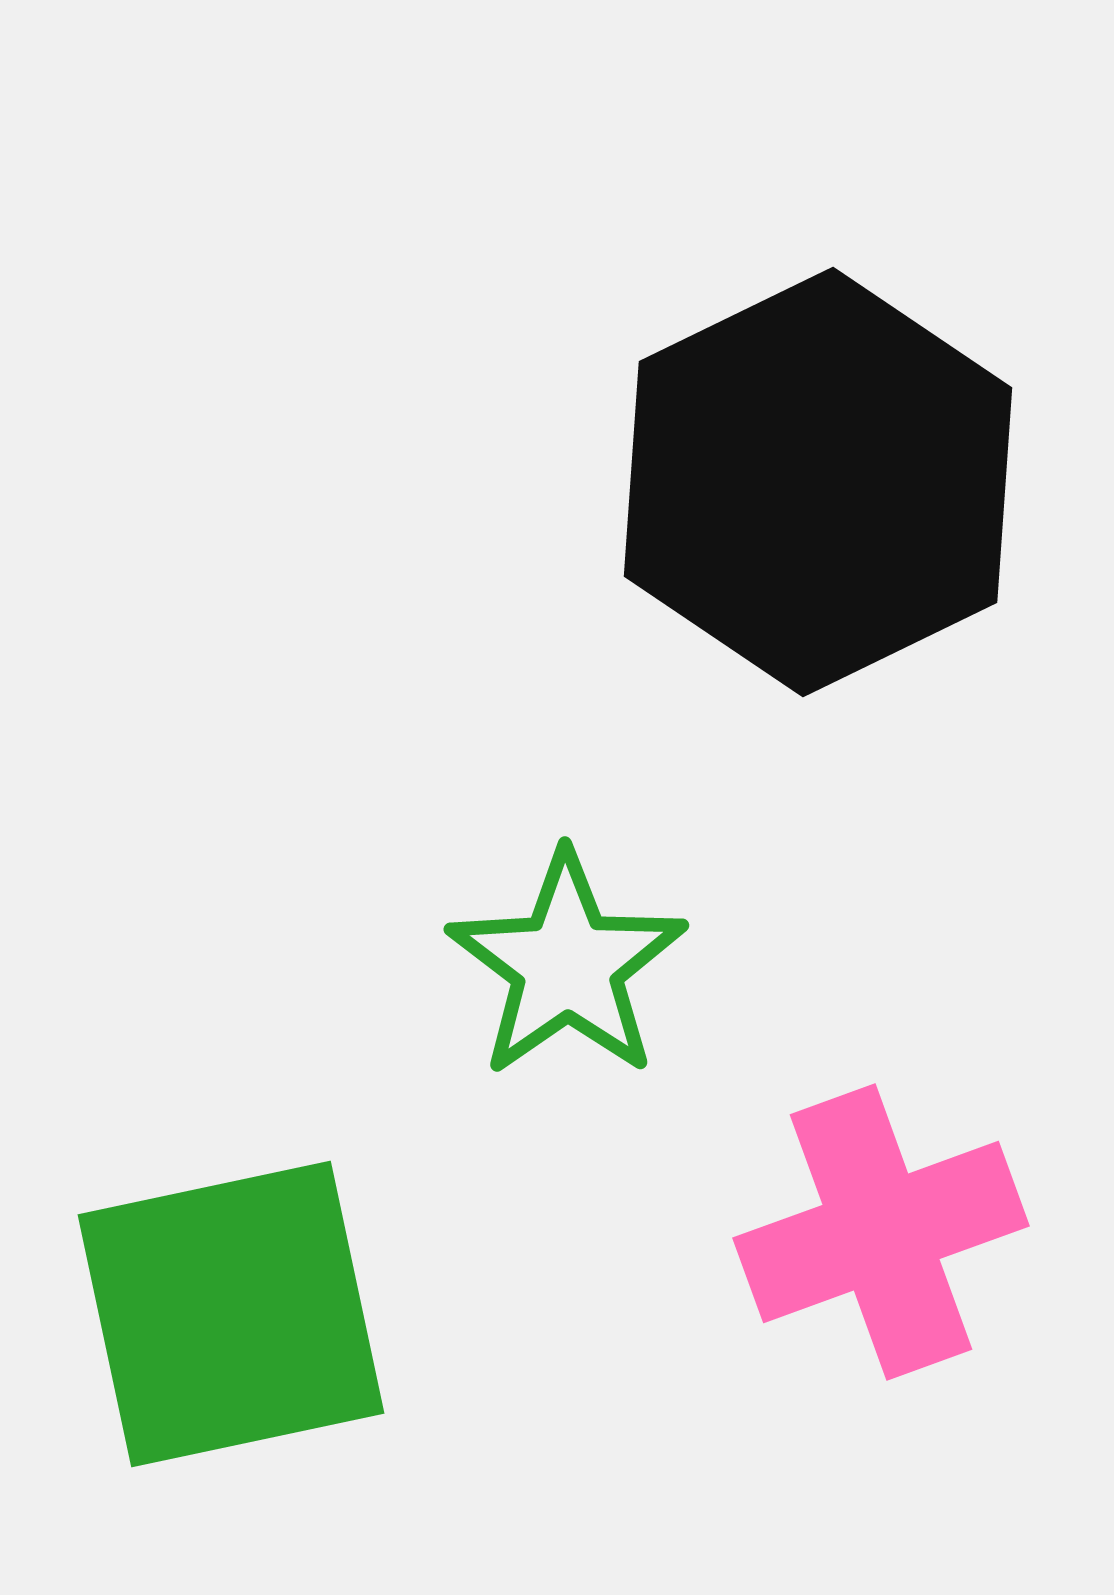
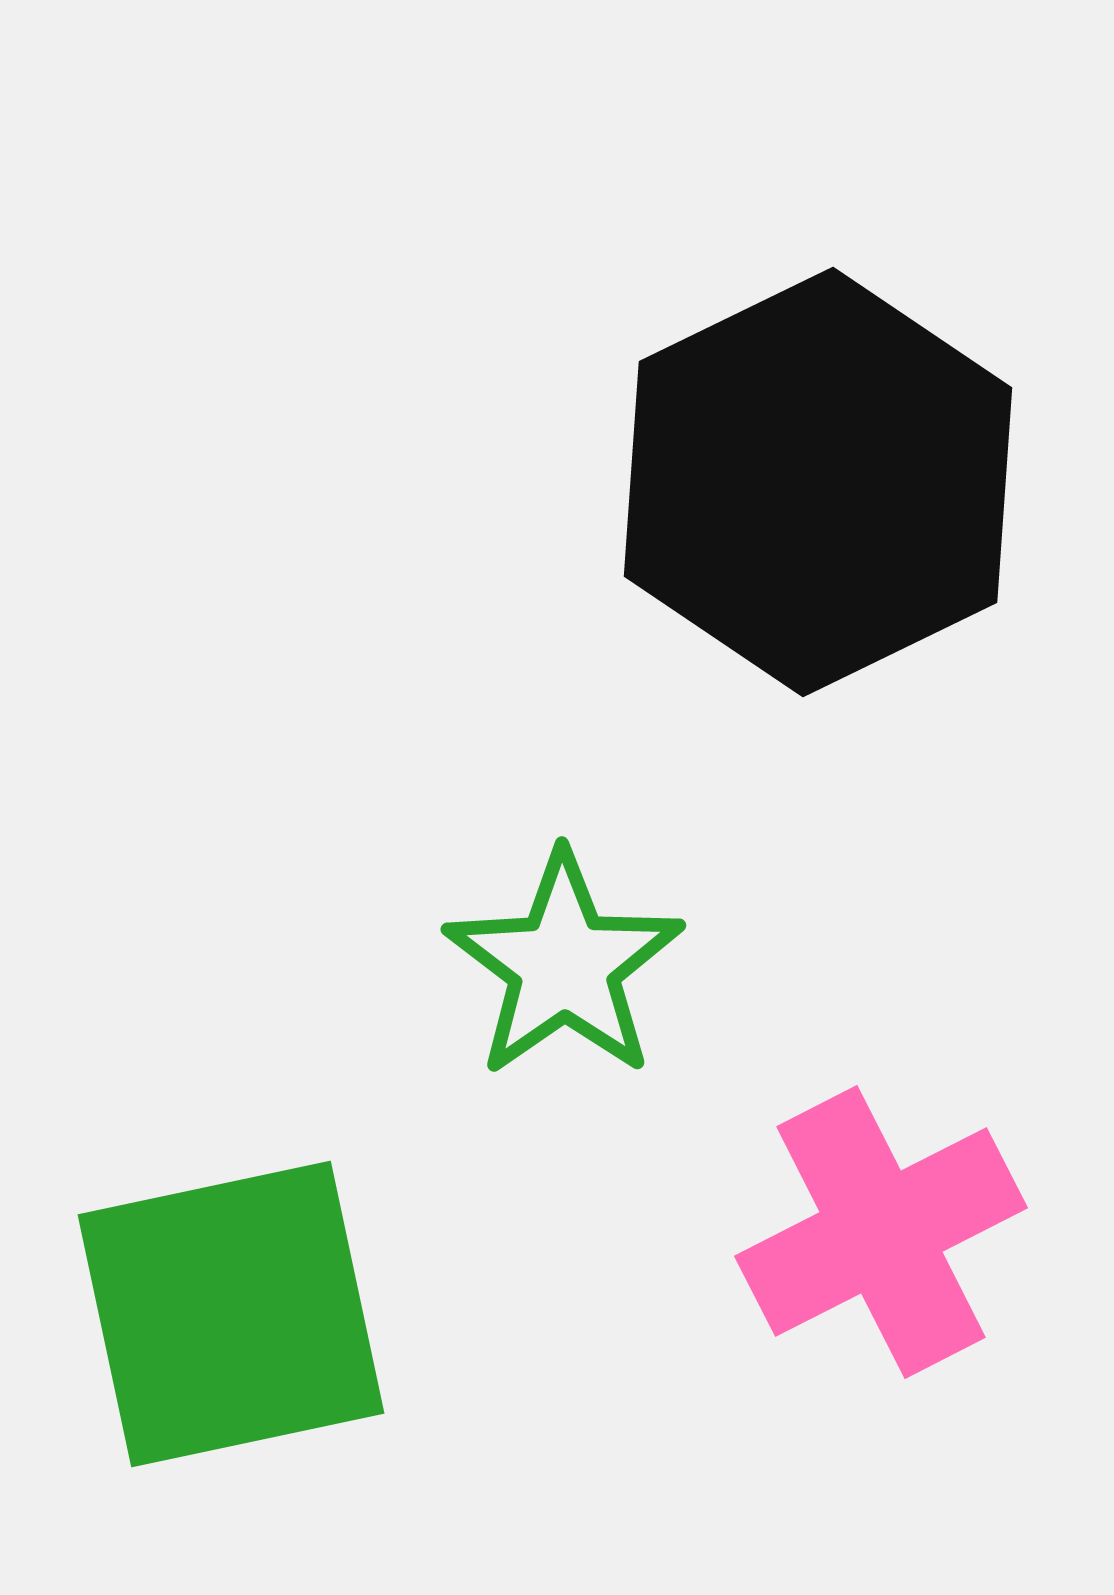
green star: moved 3 px left
pink cross: rotated 7 degrees counterclockwise
